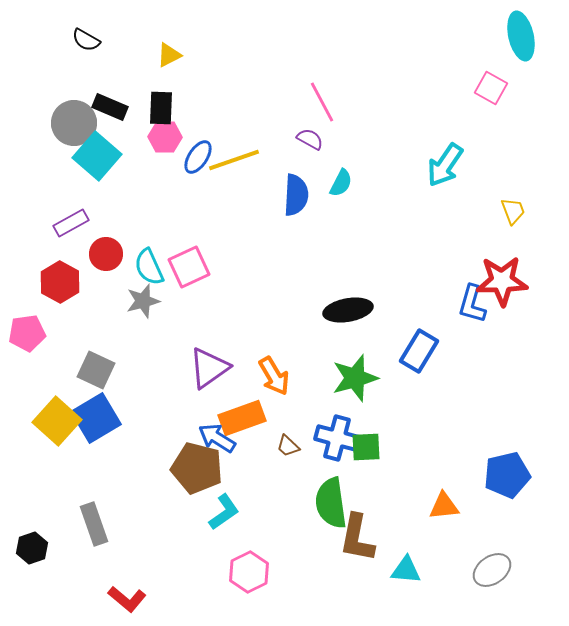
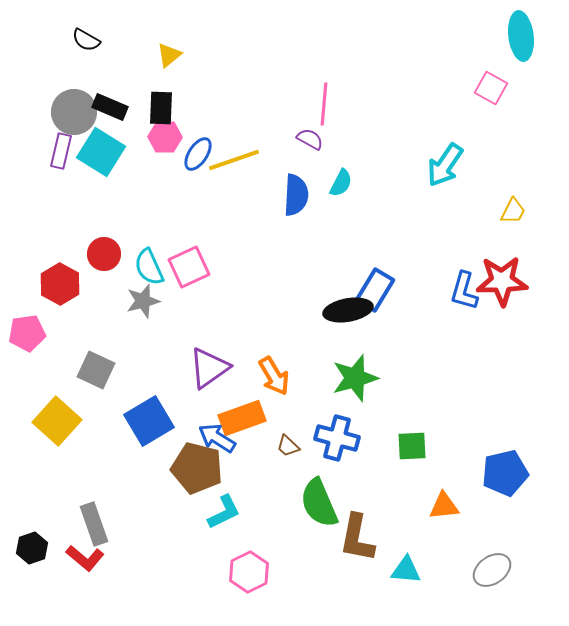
cyan ellipse at (521, 36): rotated 6 degrees clockwise
yellow triangle at (169, 55): rotated 12 degrees counterclockwise
pink line at (322, 102): moved 2 px right, 2 px down; rotated 33 degrees clockwise
gray circle at (74, 123): moved 11 px up
cyan square at (97, 156): moved 4 px right, 4 px up; rotated 9 degrees counterclockwise
blue ellipse at (198, 157): moved 3 px up
yellow trapezoid at (513, 211): rotated 48 degrees clockwise
purple rectangle at (71, 223): moved 10 px left, 72 px up; rotated 48 degrees counterclockwise
red circle at (106, 254): moved 2 px left
red hexagon at (60, 282): moved 2 px down
blue L-shape at (472, 304): moved 8 px left, 13 px up
blue rectangle at (419, 351): moved 44 px left, 61 px up
blue square at (96, 418): moved 53 px right, 3 px down
green square at (366, 447): moved 46 px right, 1 px up
blue pentagon at (507, 475): moved 2 px left, 2 px up
green semicircle at (331, 503): moved 12 px left; rotated 15 degrees counterclockwise
cyan L-shape at (224, 512): rotated 9 degrees clockwise
red L-shape at (127, 599): moved 42 px left, 41 px up
